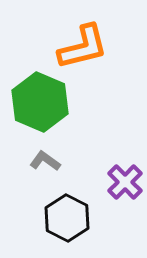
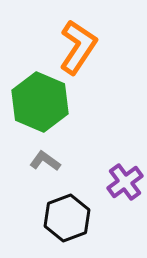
orange L-shape: moved 5 px left; rotated 42 degrees counterclockwise
purple cross: rotated 9 degrees clockwise
black hexagon: rotated 12 degrees clockwise
